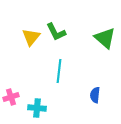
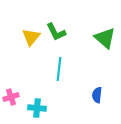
cyan line: moved 2 px up
blue semicircle: moved 2 px right
